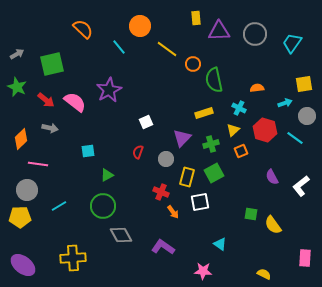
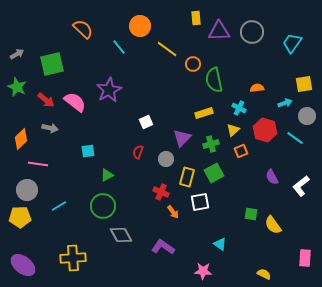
gray circle at (255, 34): moved 3 px left, 2 px up
